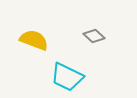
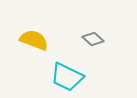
gray diamond: moved 1 px left, 3 px down
